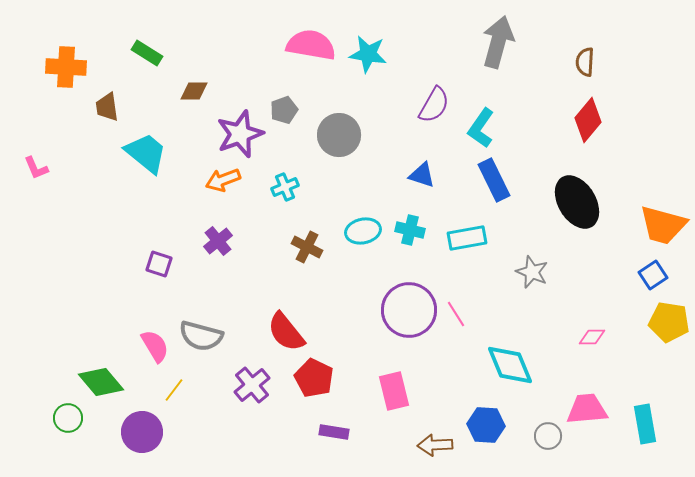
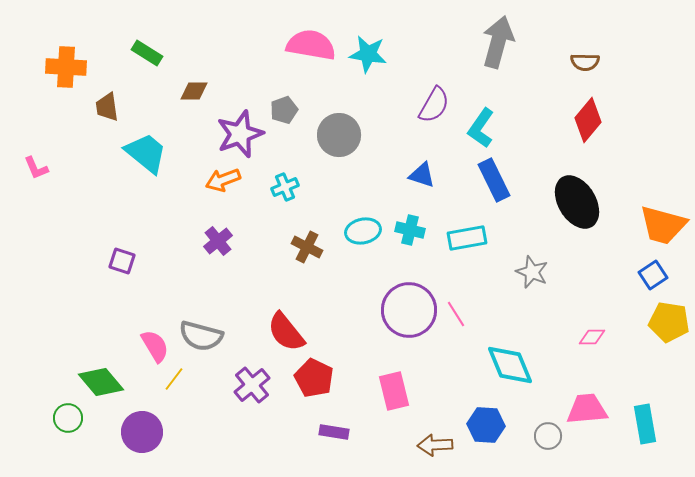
brown semicircle at (585, 62): rotated 92 degrees counterclockwise
purple square at (159, 264): moved 37 px left, 3 px up
yellow line at (174, 390): moved 11 px up
